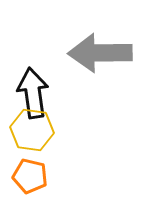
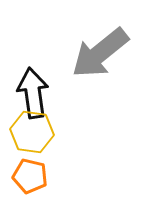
gray arrow: rotated 38 degrees counterclockwise
yellow hexagon: moved 2 px down
